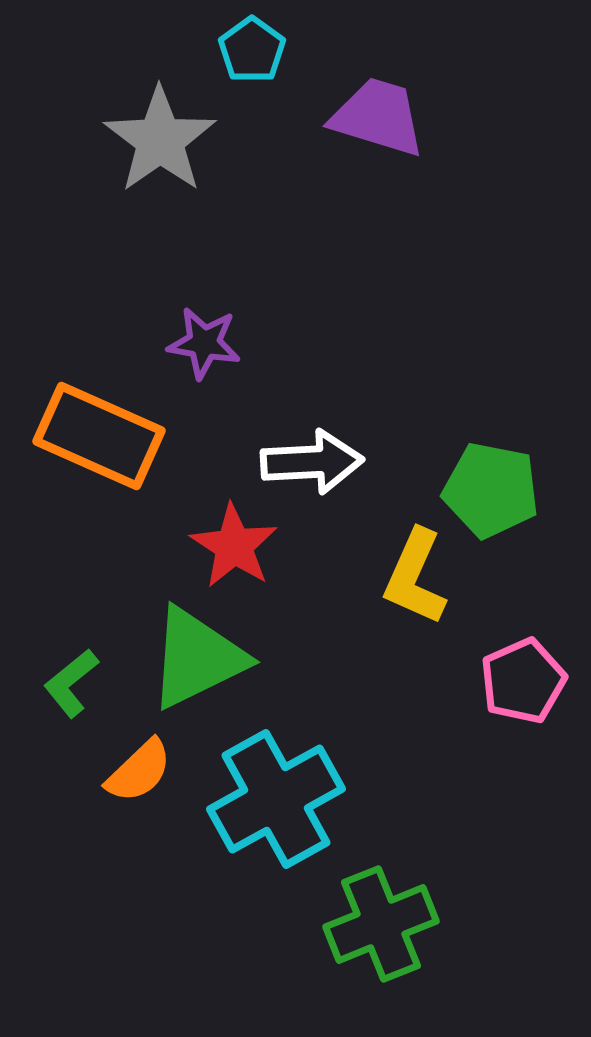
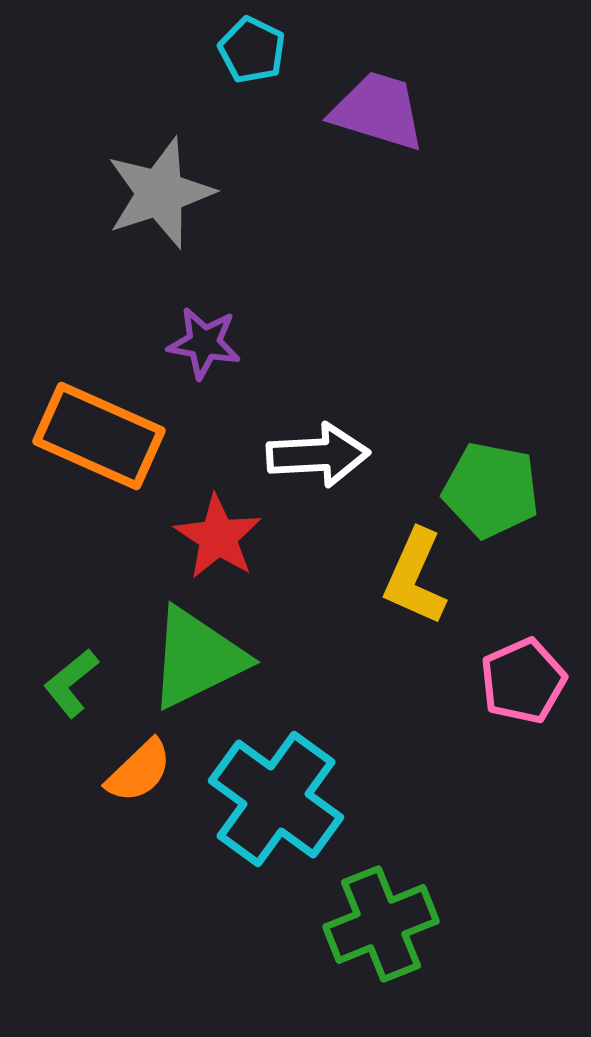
cyan pentagon: rotated 10 degrees counterclockwise
purple trapezoid: moved 6 px up
gray star: moved 53 px down; rotated 17 degrees clockwise
white arrow: moved 6 px right, 7 px up
red star: moved 16 px left, 9 px up
cyan cross: rotated 25 degrees counterclockwise
